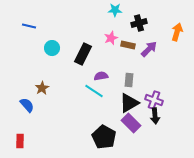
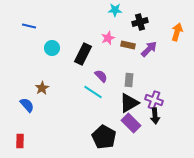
black cross: moved 1 px right, 1 px up
pink star: moved 3 px left
purple semicircle: rotated 56 degrees clockwise
cyan line: moved 1 px left, 1 px down
